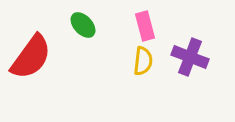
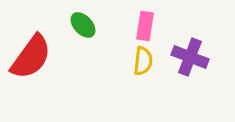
pink rectangle: rotated 24 degrees clockwise
